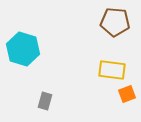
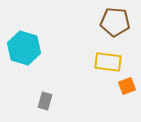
cyan hexagon: moved 1 px right, 1 px up
yellow rectangle: moved 4 px left, 8 px up
orange square: moved 8 px up
